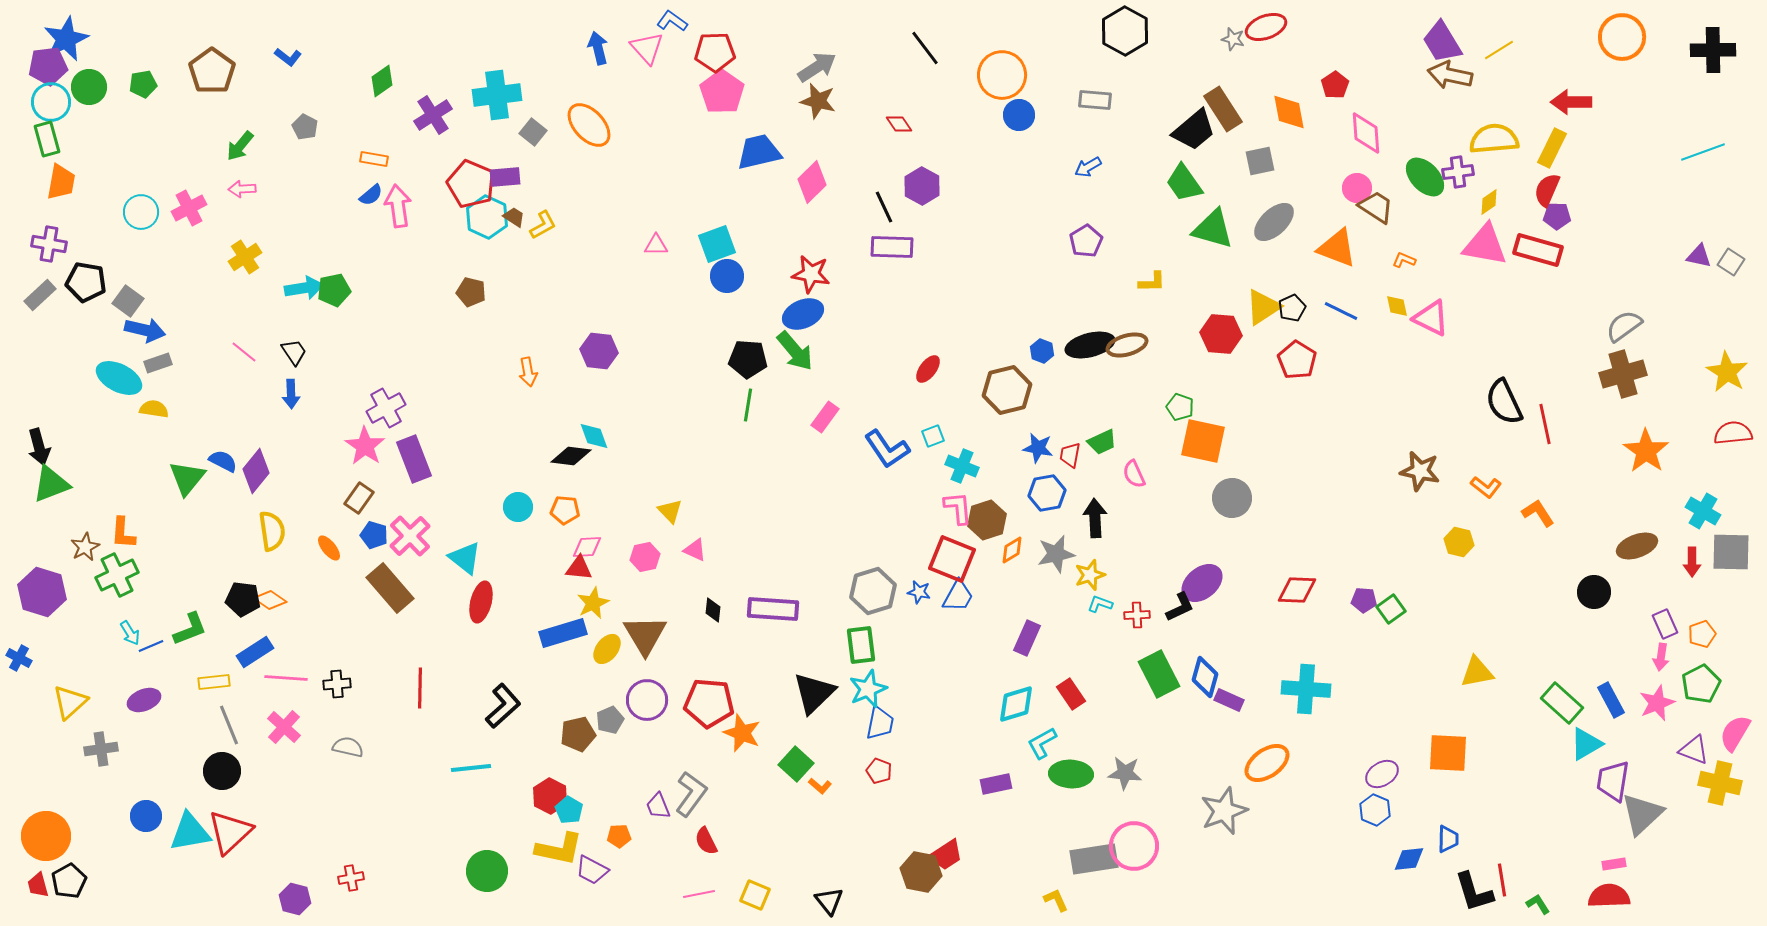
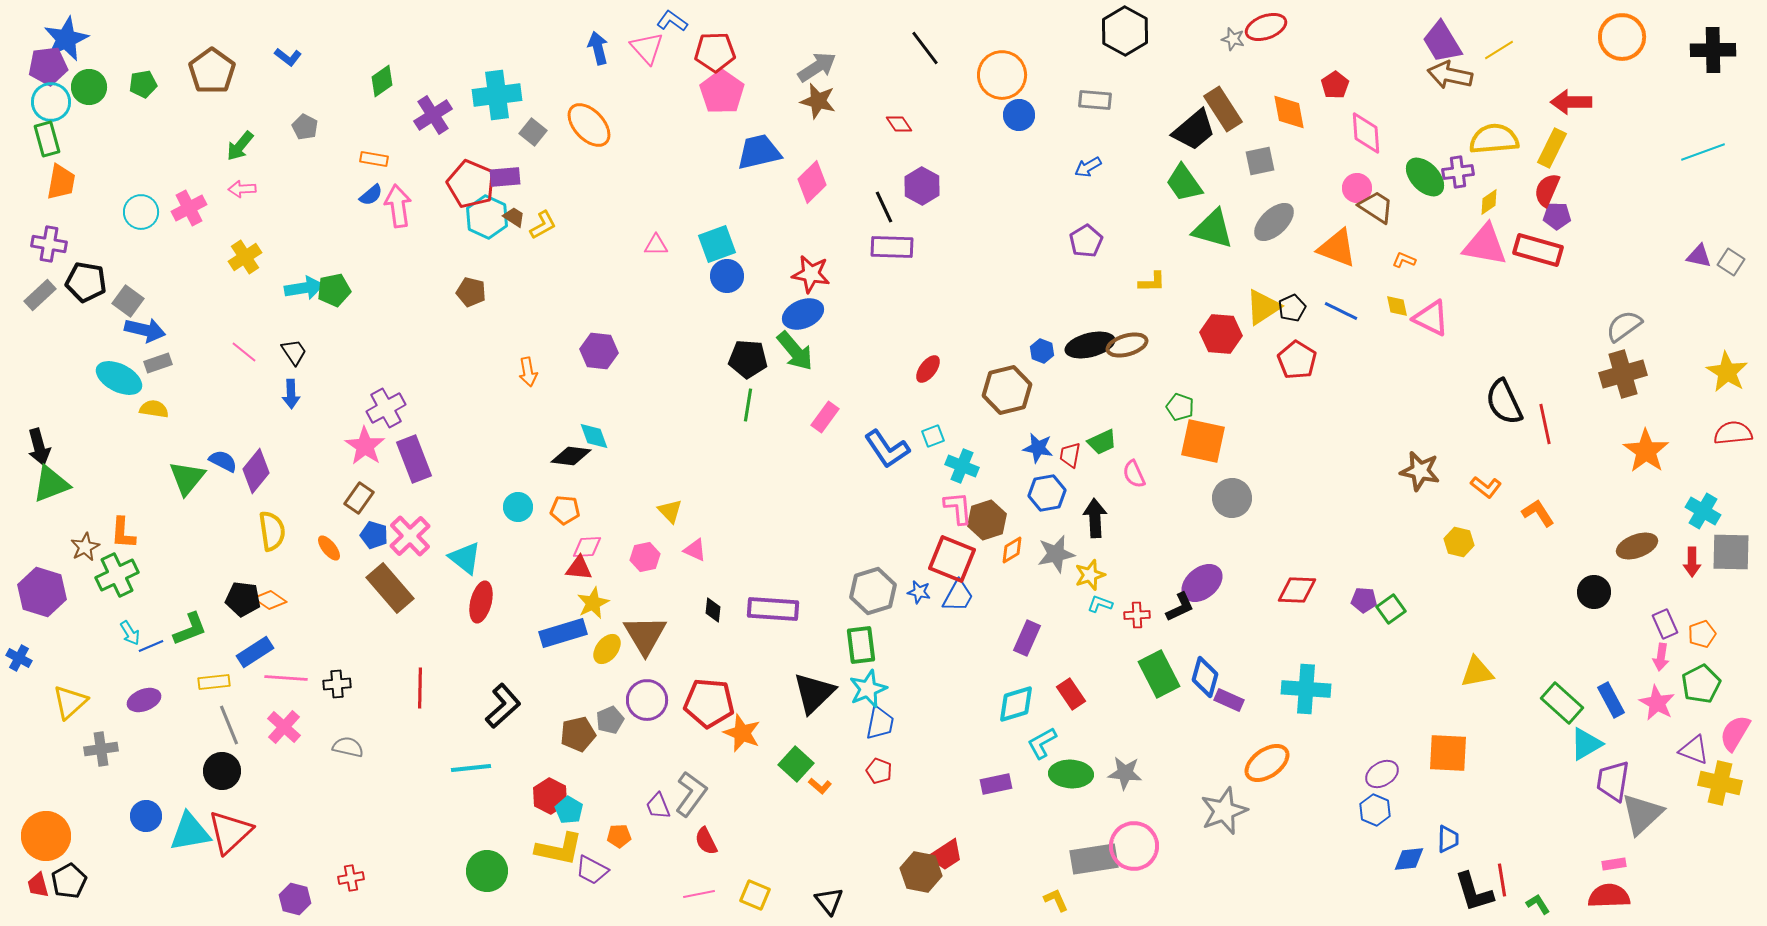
pink star at (1657, 703): rotated 21 degrees counterclockwise
